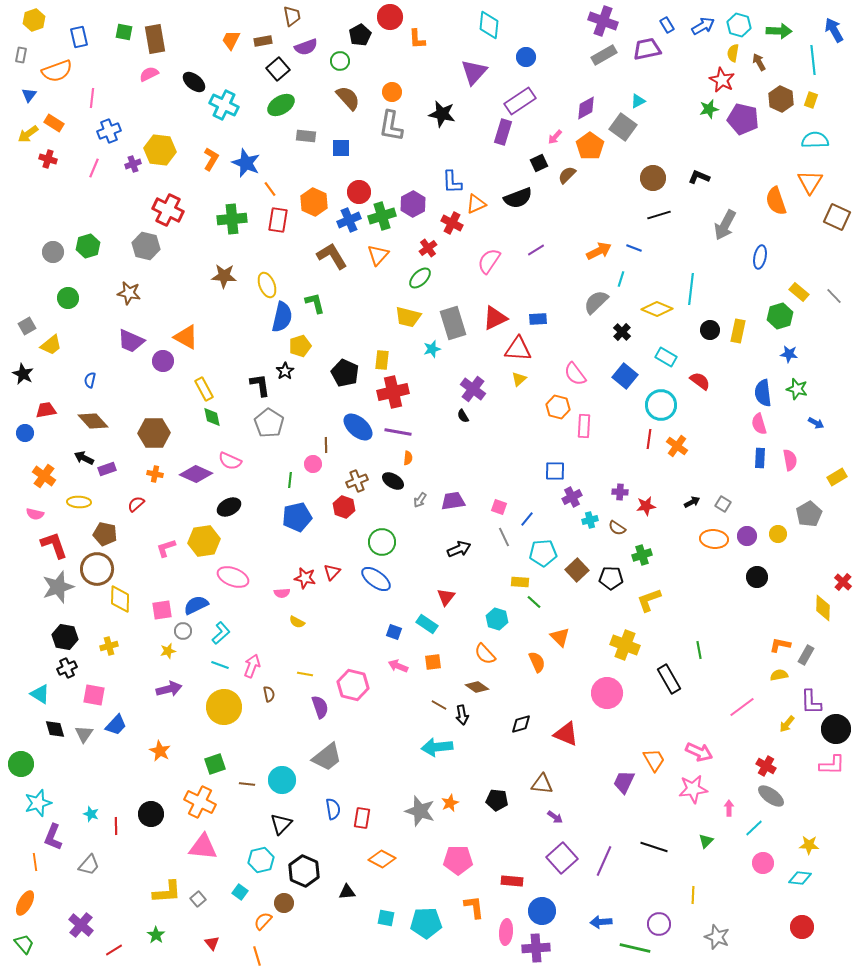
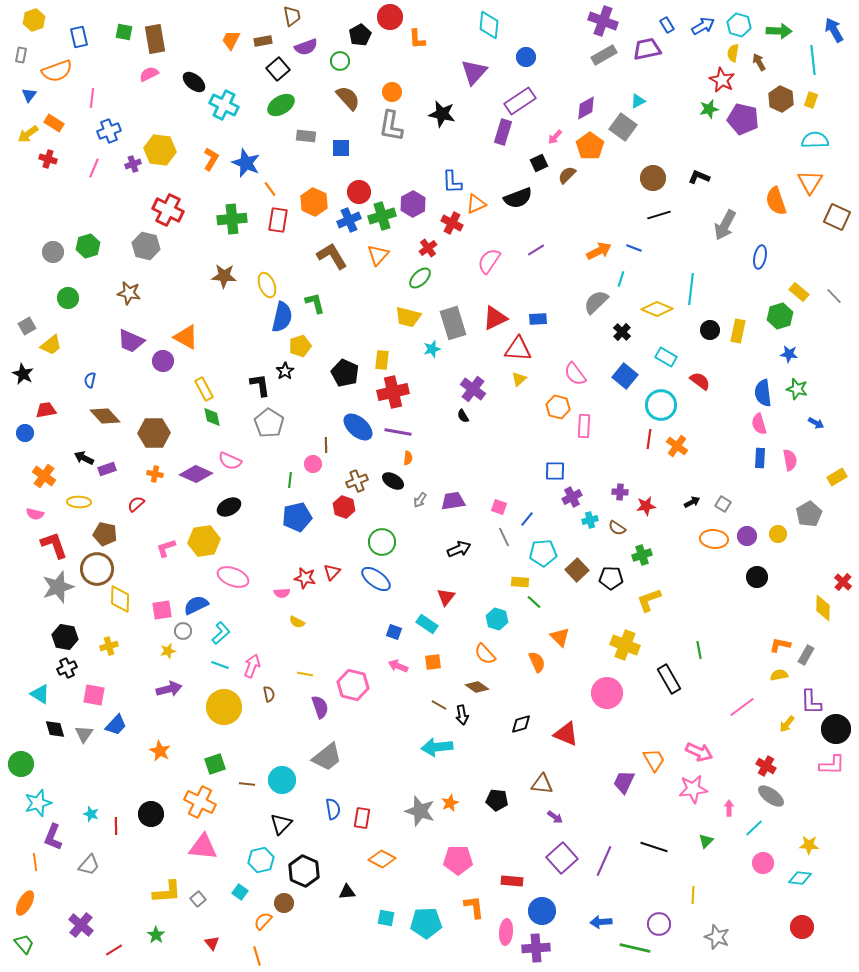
brown diamond at (93, 421): moved 12 px right, 5 px up
